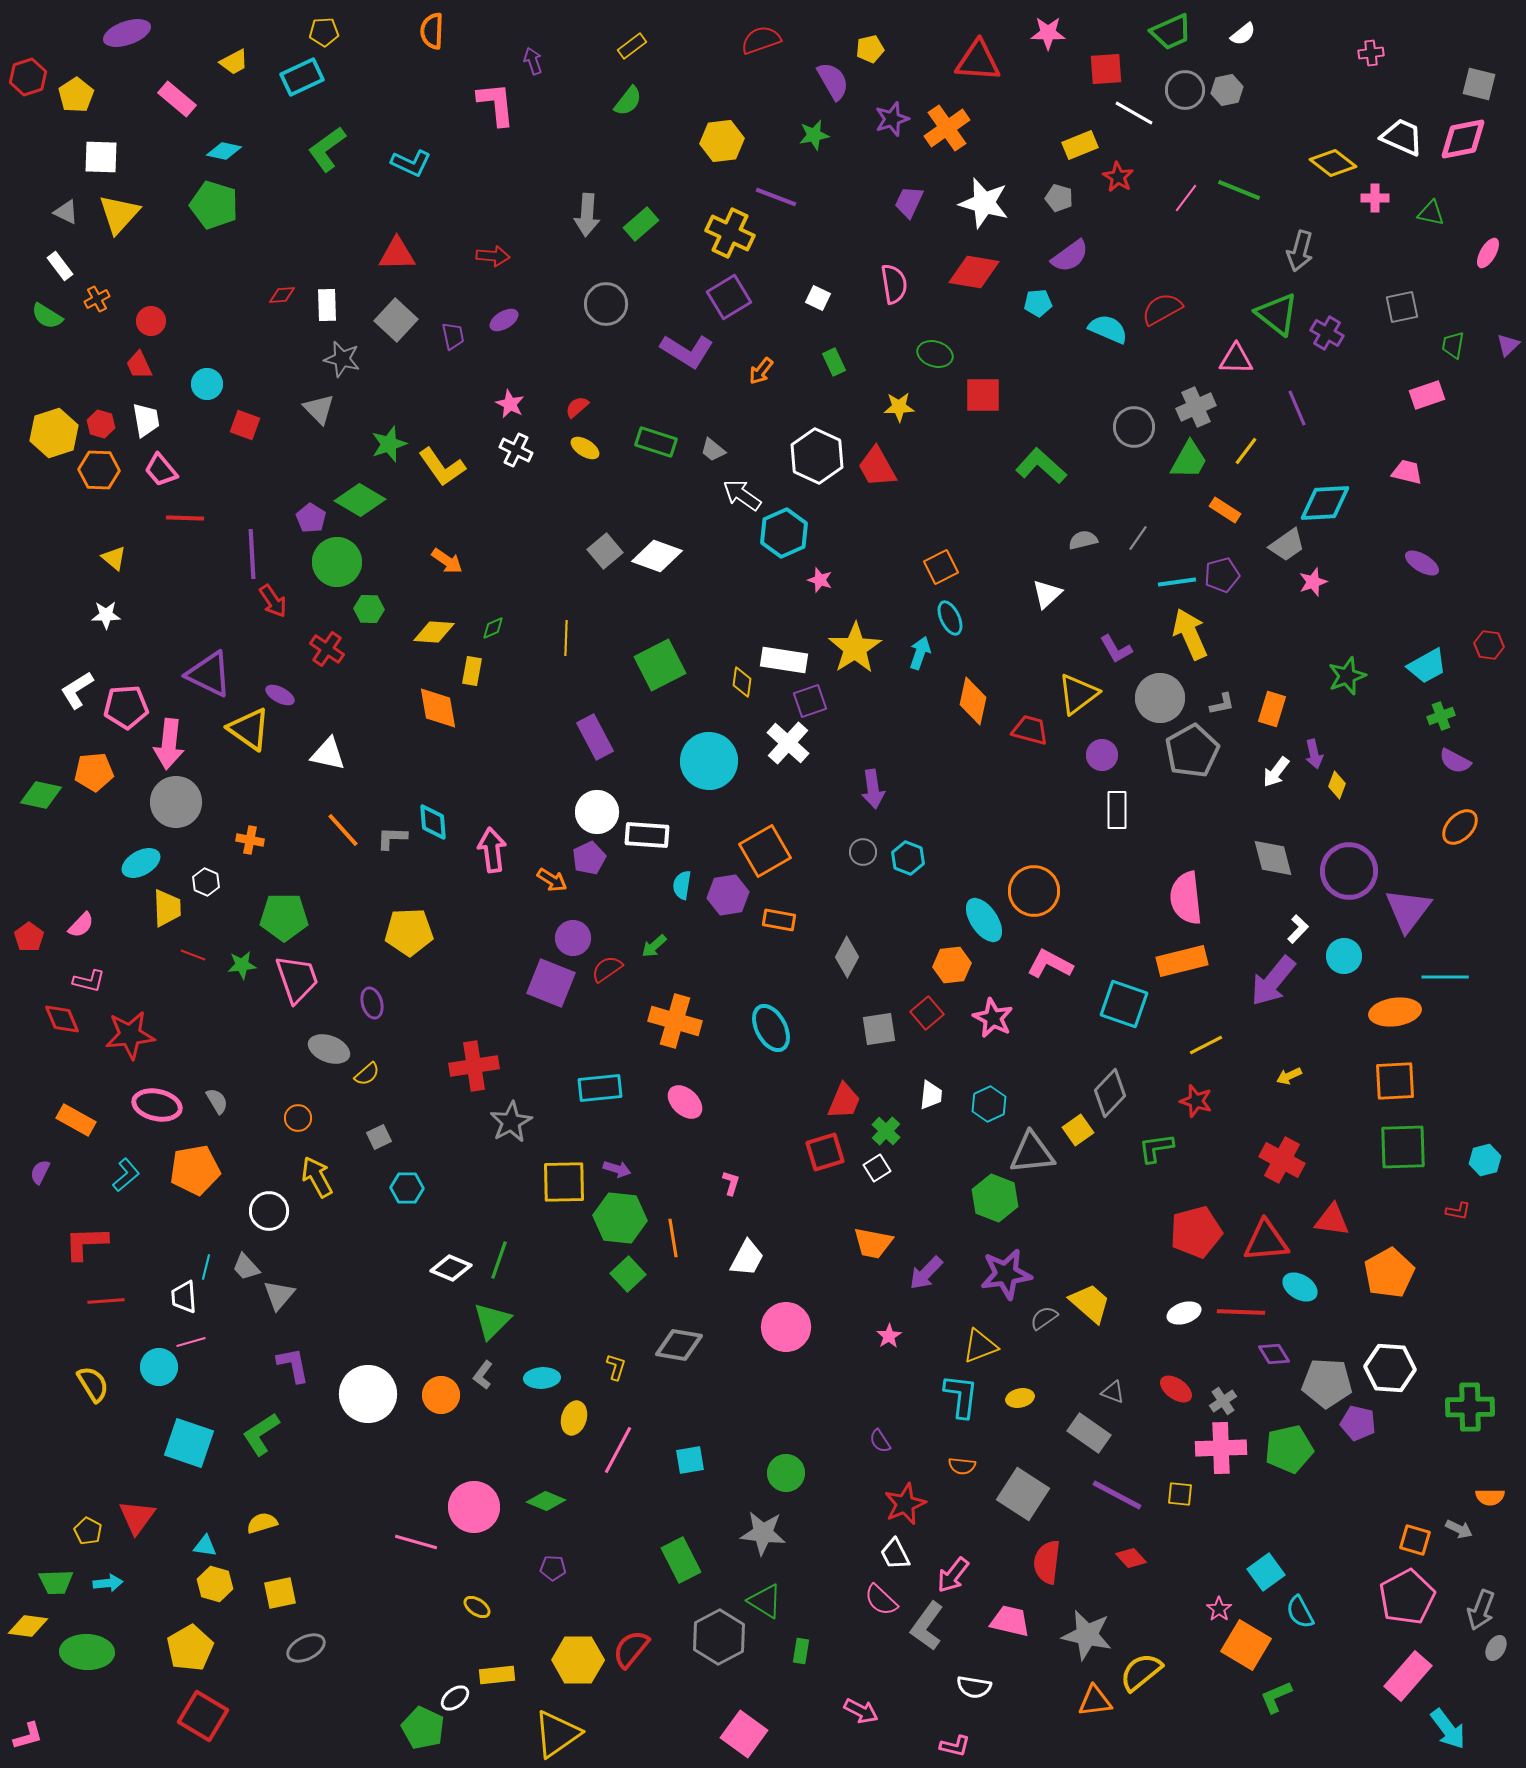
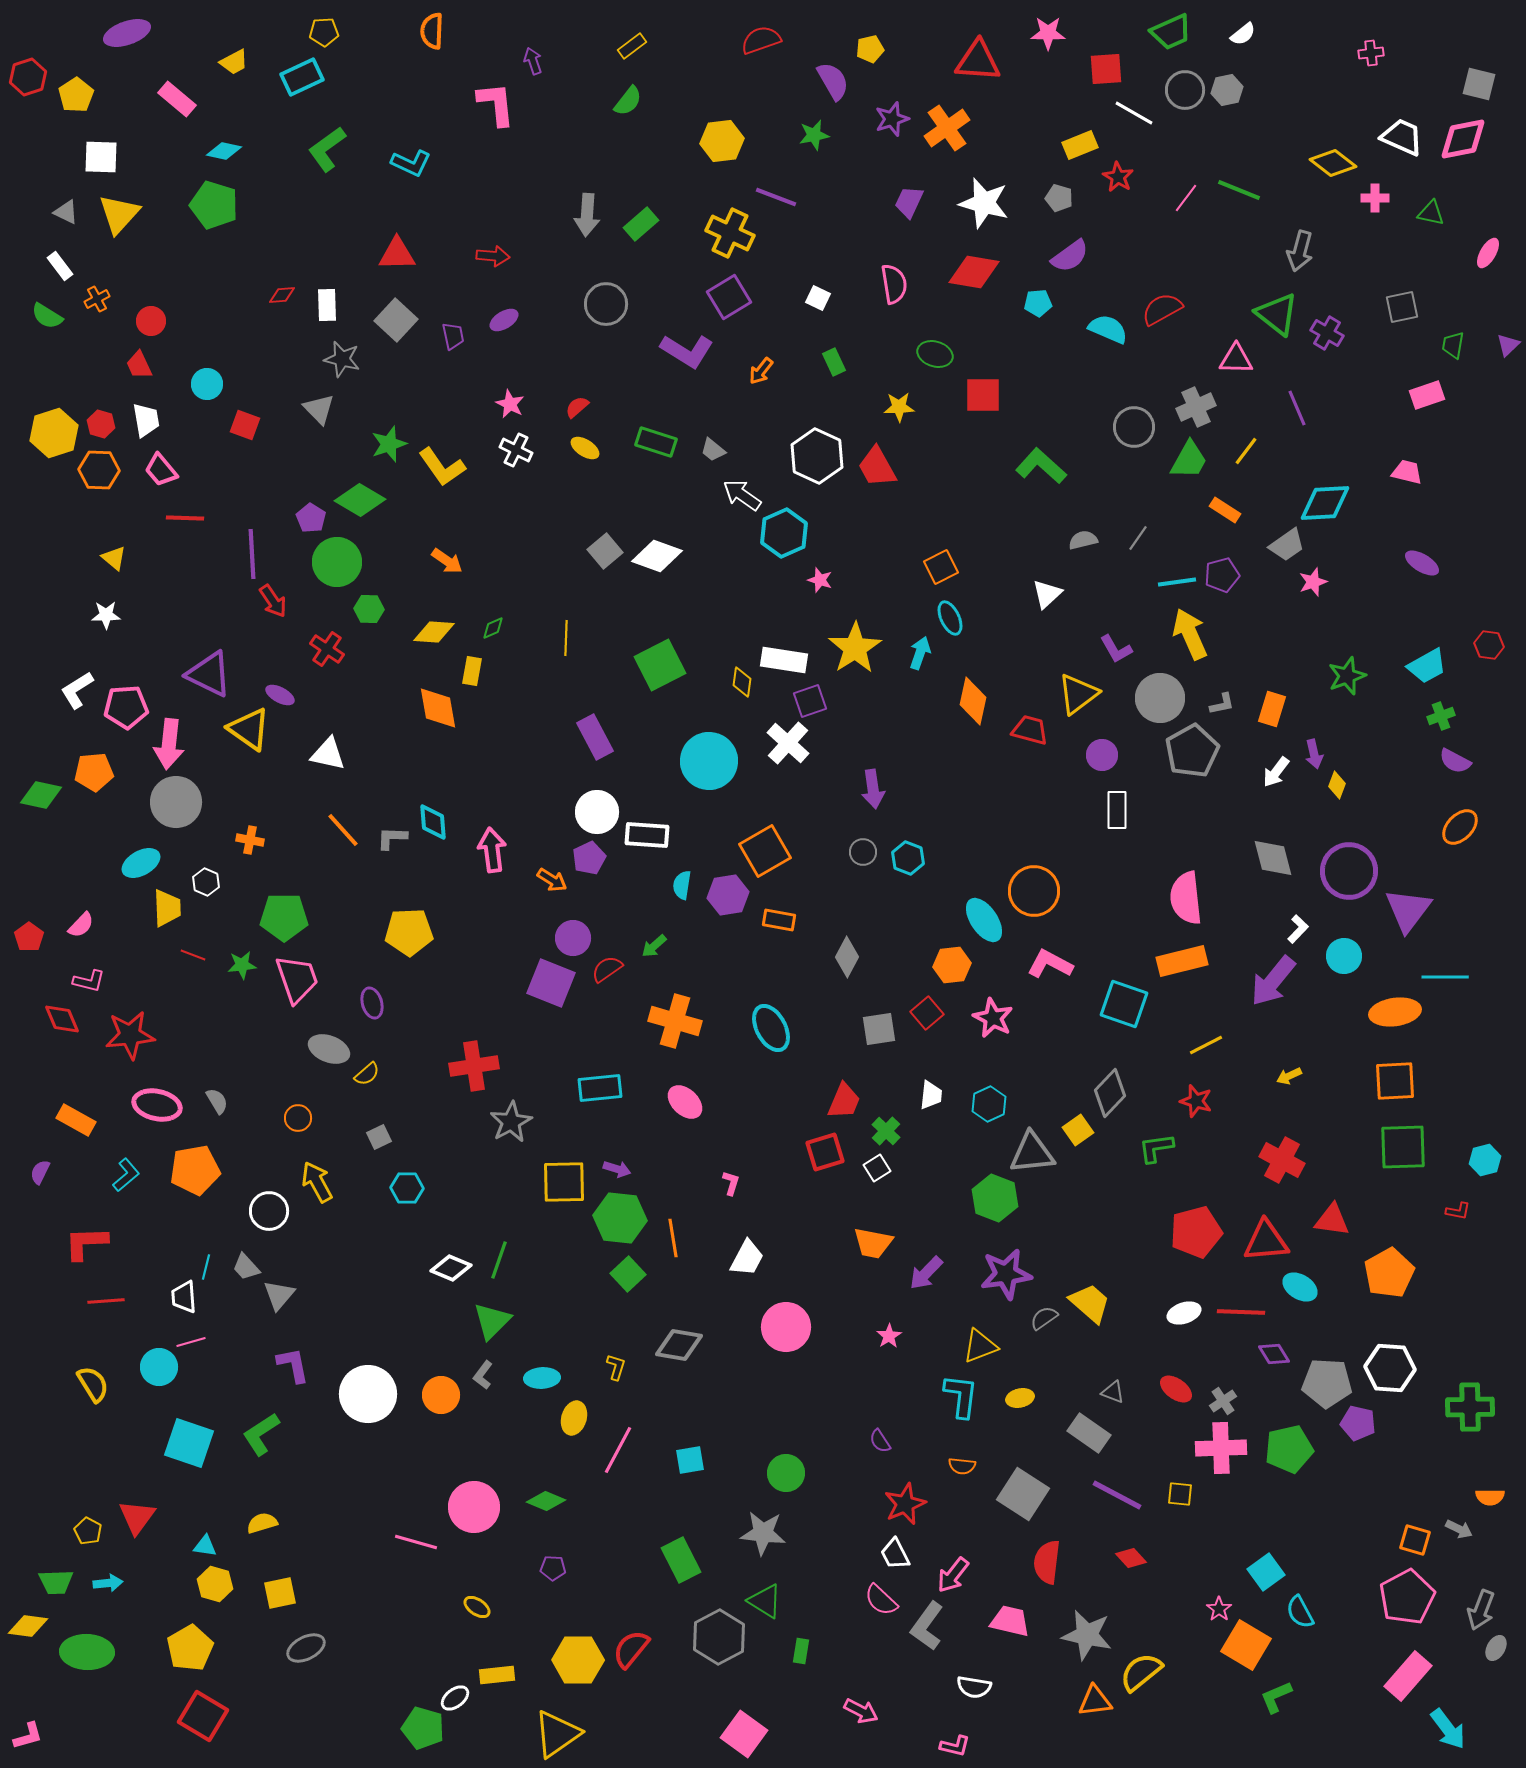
yellow arrow at (317, 1177): moved 5 px down
green pentagon at (423, 1728): rotated 9 degrees counterclockwise
